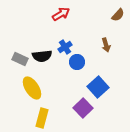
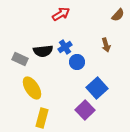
black semicircle: moved 1 px right, 5 px up
blue square: moved 1 px left, 1 px down
purple square: moved 2 px right, 2 px down
